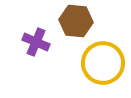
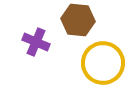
brown hexagon: moved 2 px right, 1 px up
